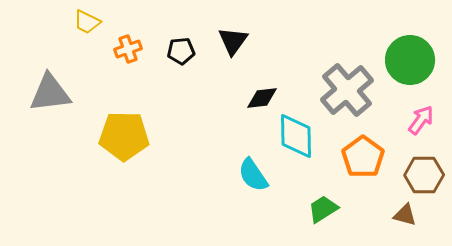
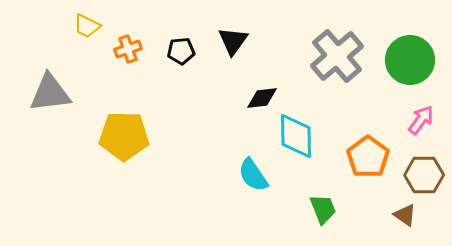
yellow trapezoid: moved 4 px down
gray cross: moved 10 px left, 34 px up
orange pentagon: moved 5 px right
green trapezoid: rotated 100 degrees clockwise
brown triangle: rotated 20 degrees clockwise
